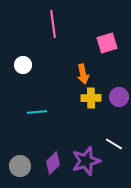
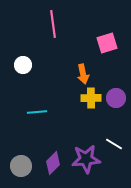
purple circle: moved 3 px left, 1 px down
purple star: moved 2 px up; rotated 12 degrees clockwise
gray circle: moved 1 px right
